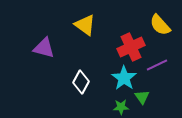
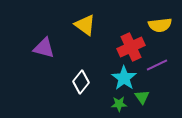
yellow semicircle: rotated 55 degrees counterclockwise
white diamond: rotated 10 degrees clockwise
green star: moved 2 px left, 3 px up
